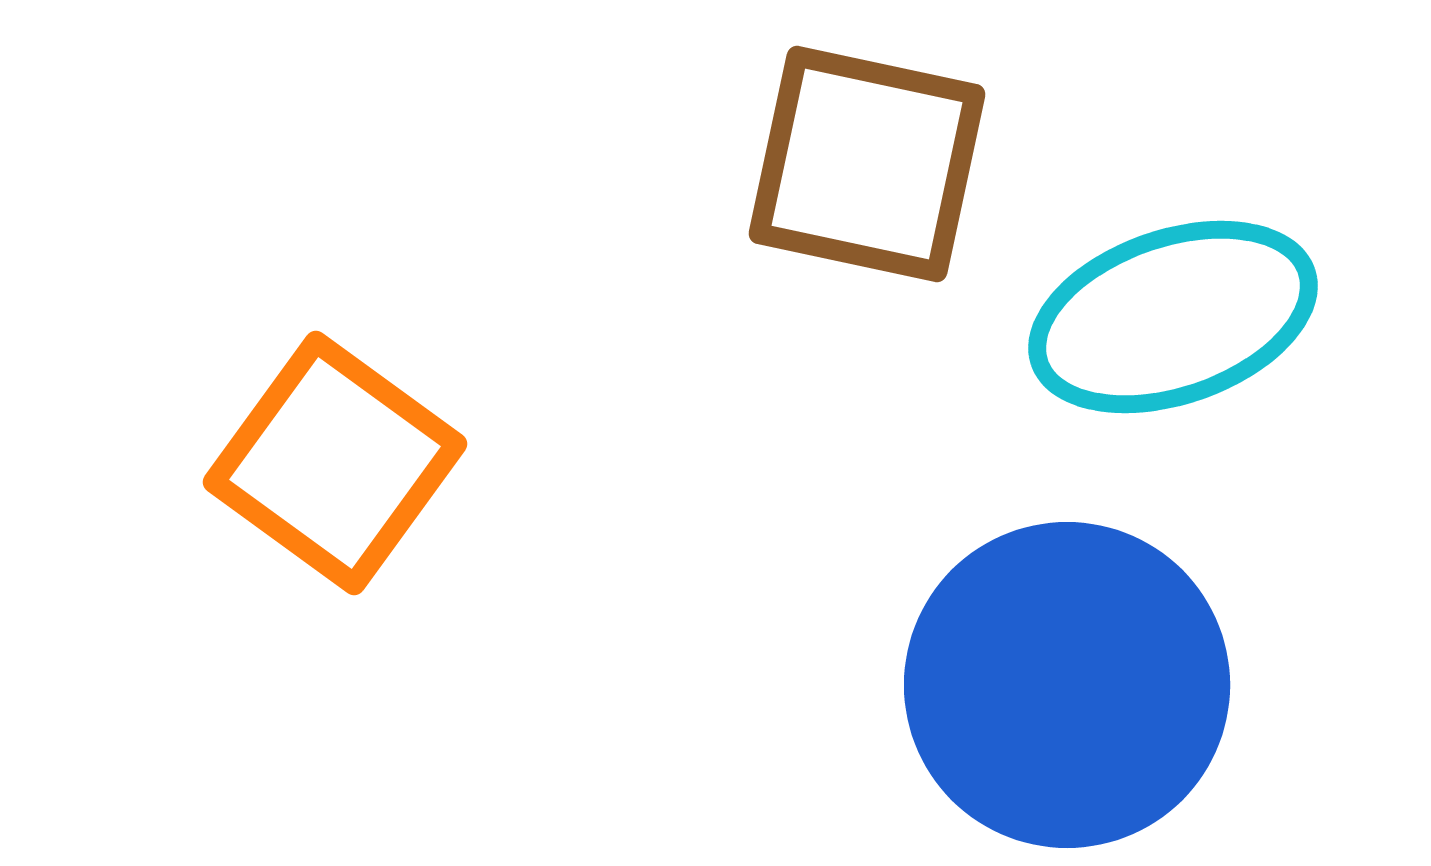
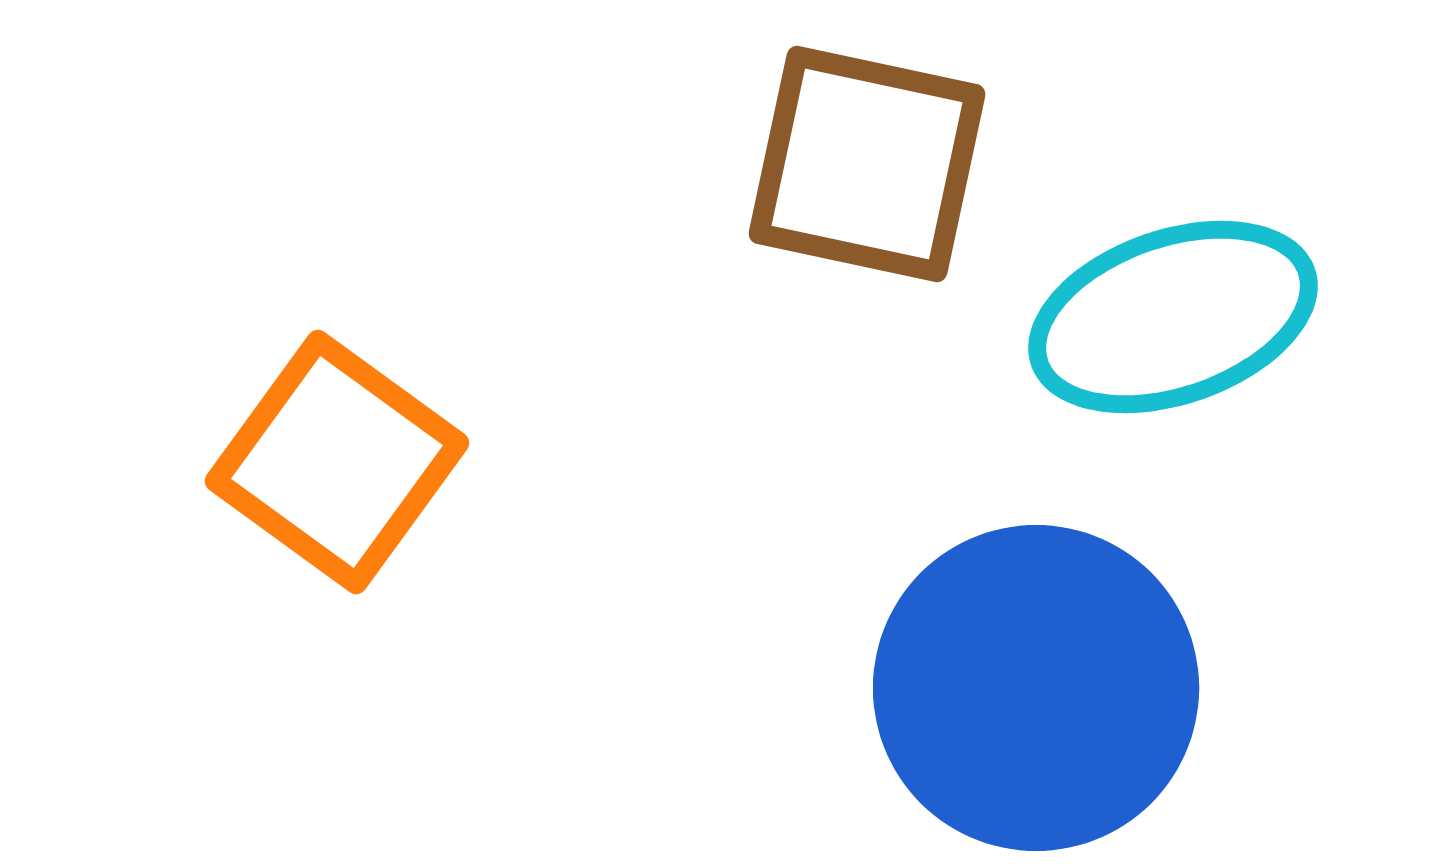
orange square: moved 2 px right, 1 px up
blue circle: moved 31 px left, 3 px down
